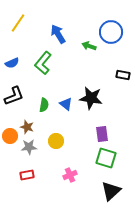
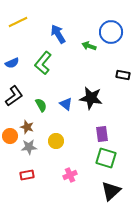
yellow line: moved 1 px up; rotated 30 degrees clockwise
black L-shape: rotated 15 degrees counterclockwise
green semicircle: moved 3 px left; rotated 40 degrees counterclockwise
